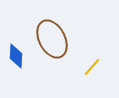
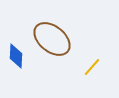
brown ellipse: rotated 24 degrees counterclockwise
